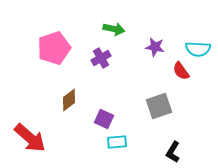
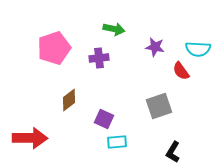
purple cross: moved 2 px left; rotated 24 degrees clockwise
red arrow: rotated 40 degrees counterclockwise
